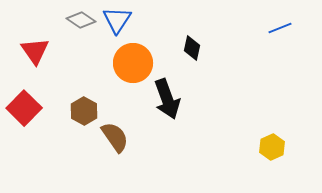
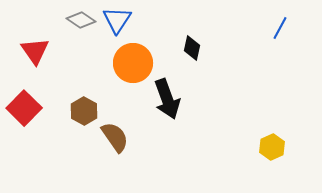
blue line: rotated 40 degrees counterclockwise
